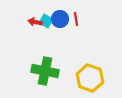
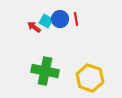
red arrow: moved 1 px left, 5 px down; rotated 24 degrees clockwise
